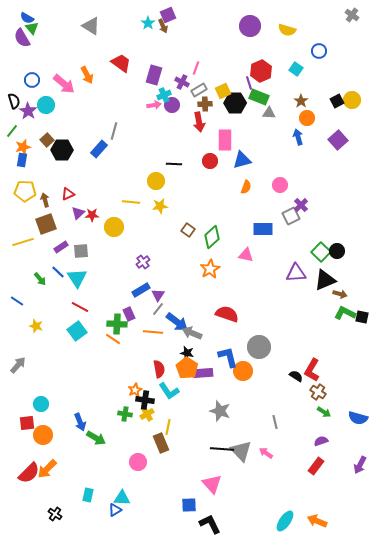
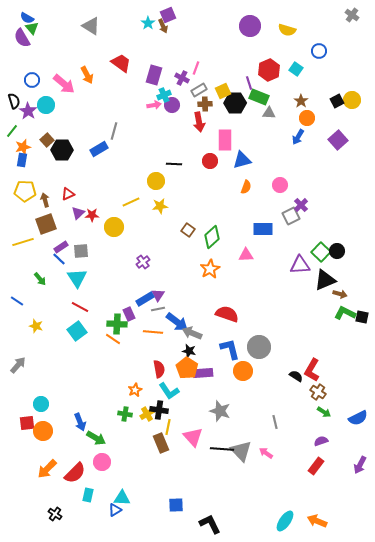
red hexagon at (261, 71): moved 8 px right, 1 px up
purple cross at (182, 82): moved 4 px up
blue arrow at (298, 137): rotated 133 degrees counterclockwise
blue rectangle at (99, 149): rotated 18 degrees clockwise
yellow line at (131, 202): rotated 30 degrees counterclockwise
pink triangle at (246, 255): rotated 14 degrees counterclockwise
blue line at (58, 272): moved 1 px right, 13 px up
purple triangle at (296, 273): moved 4 px right, 8 px up
blue rectangle at (141, 290): moved 4 px right, 9 px down
gray line at (158, 309): rotated 40 degrees clockwise
black star at (187, 353): moved 2 px right, 2 px up
blue L-shape at (228, 357): moved 2 px right, 8 px up
black cross at (145, 400): moved 14 px right, 10 px down
blue semicircle at (358, 418): rotated 42 degrees counterclockwise
orange circle at (43, 435): moved 4 px up
pink circle at (138, 462): moved 36 px left
red semicircle at (29, 473): moved 46 px right
pink triangle at (212, 484): moved 19 px left, 47 px up
blue square at (189, 505): moved 13 px left
